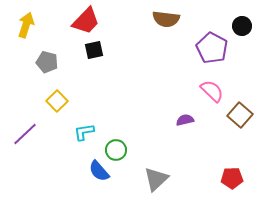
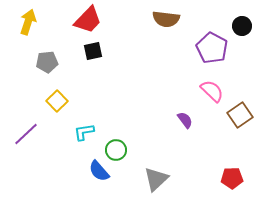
red trapezoid: moved 2 px right, 1 px up
yellow arrow: moved 2 px right, 3 px up
black square: moved 1 px left, 1 px down
gray pentagon: rotated 20 degrees counterclockwise
brown square: rotated 15 degrees clockwise
purple semicircle: rotated 66 degrees clockwise
purple line: moved 1 px right
